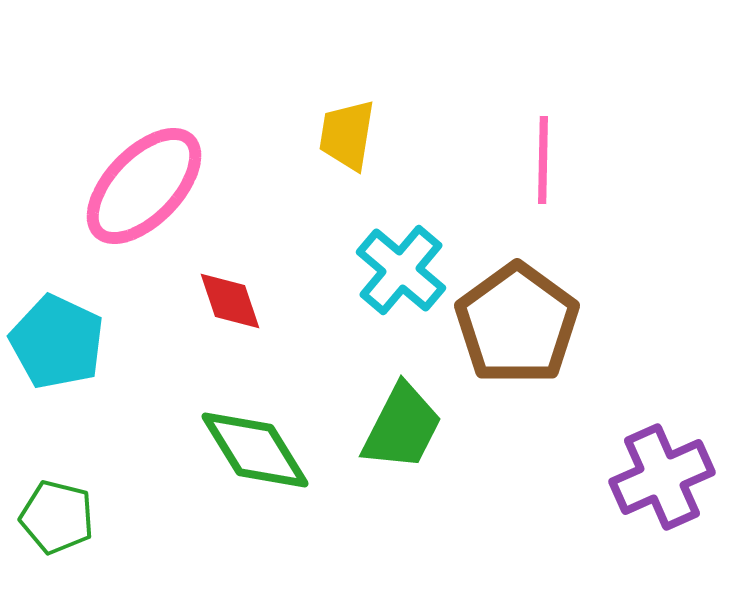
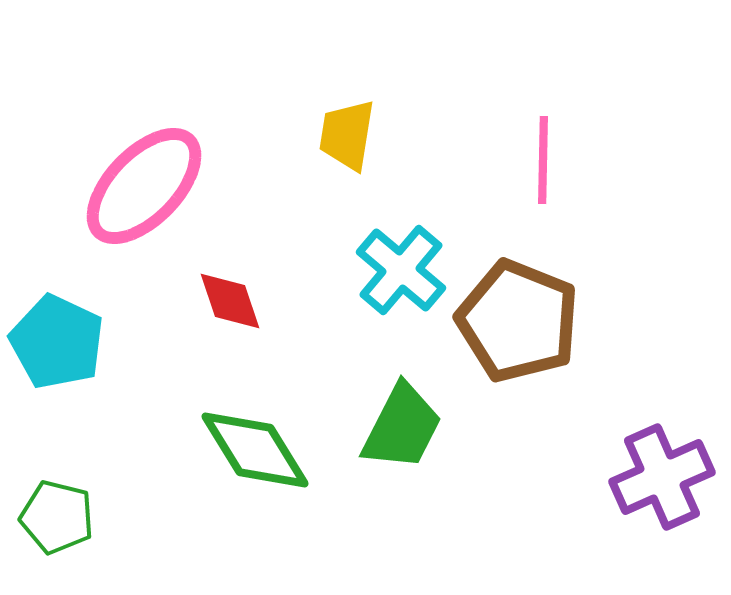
brown pentagon: moved 1 px right, 3 px up; rotated 14 degrees counterclockwise
